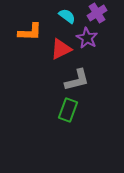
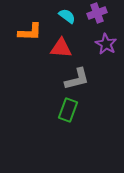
purple cross: rotated 12 degrees clockwise
purple star: moved 19 px right, 6 px down
red triangle: moved 1 px up; rotated 30 degrees clockwise
gray L-shape: moved 1 px up
